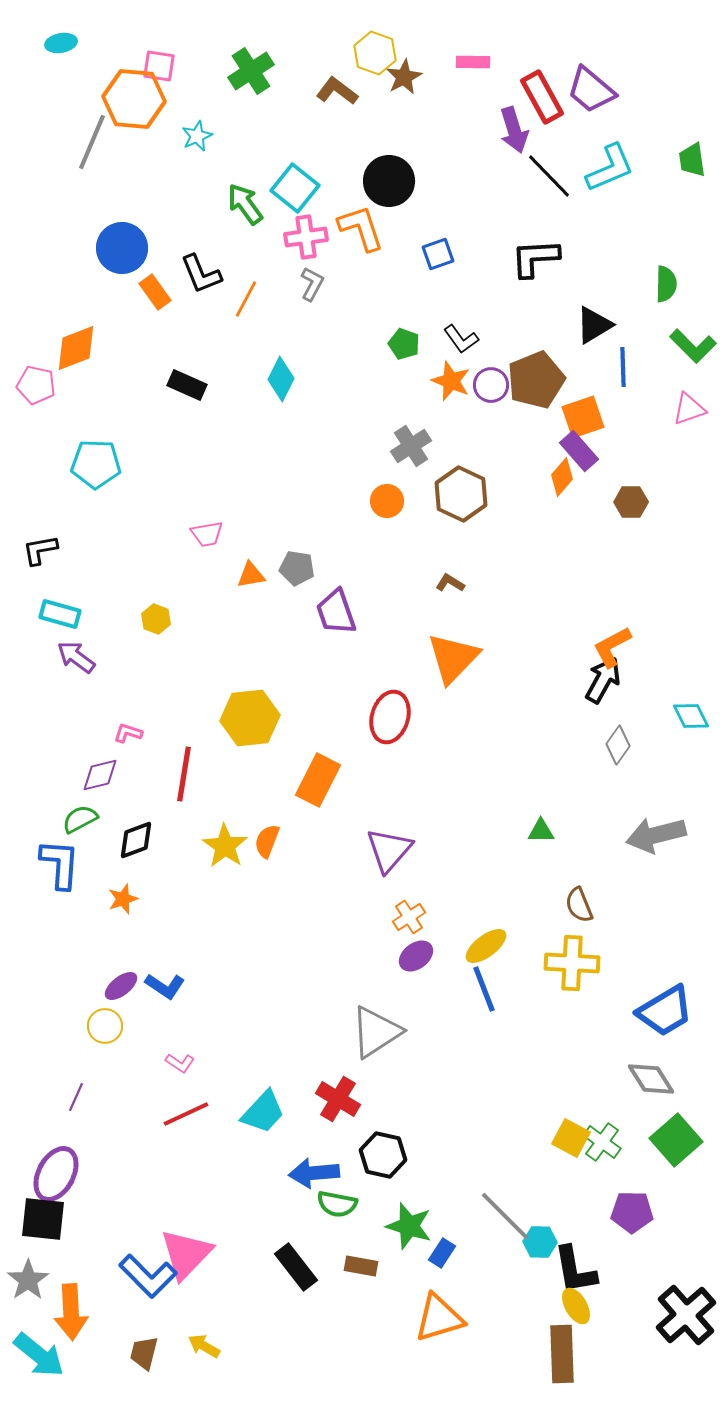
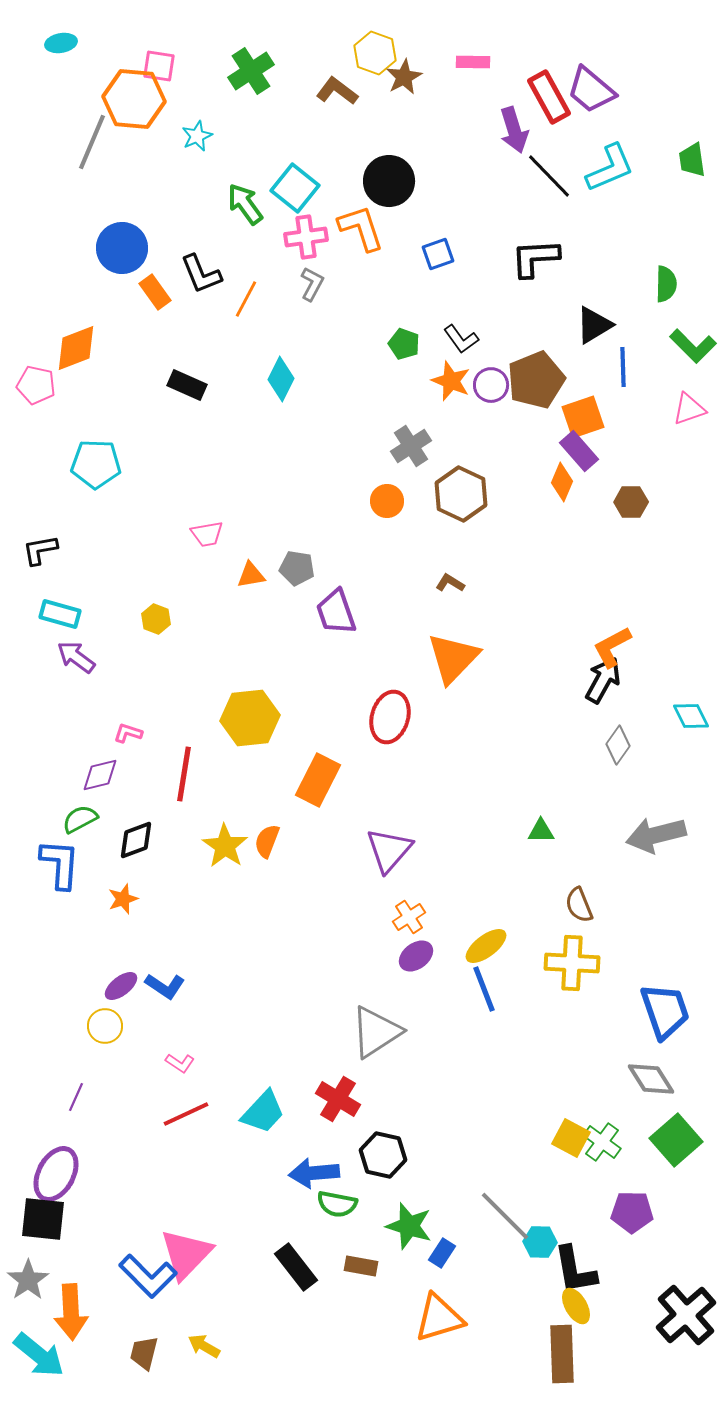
red rectangle at (542, 97): moved 7 px right
orange diamond at (562, 477): moved 5 px down; rotated 18 degrees counterclockwise
blue trapezoid at (665, 1011): rotated 78 degrees counterclockwise
